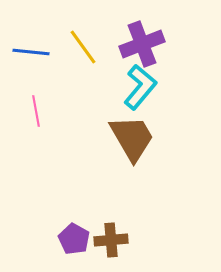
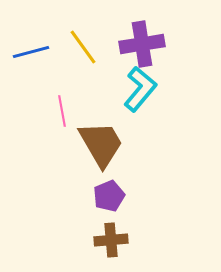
purple cross: rotated 12 degrees clockwise
blue line: rotated 21 degrees counterclockwise
cyan L-shape: moved 2 px down
pink line: moved 26 px right
brown trapezoid: moved 31 px left, 6 px down
purple pentagon: moved 35 px right, 43 px up; rotated 20 degrees clockwise
